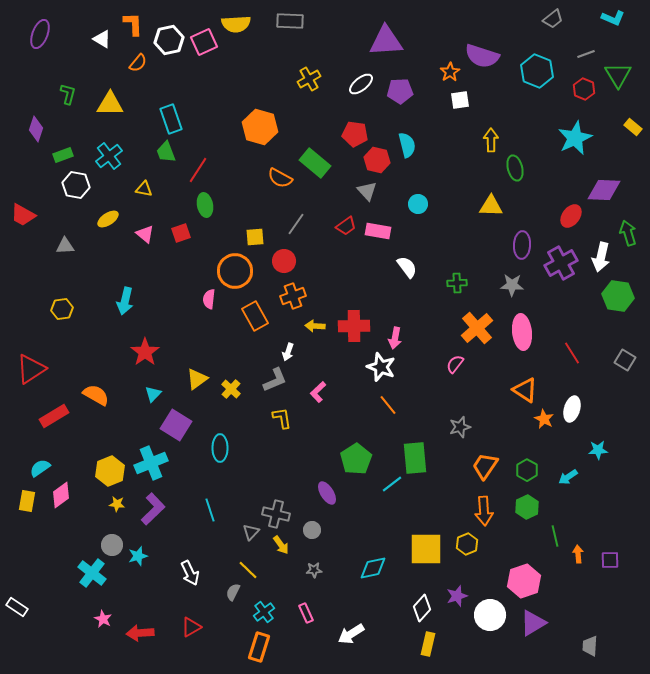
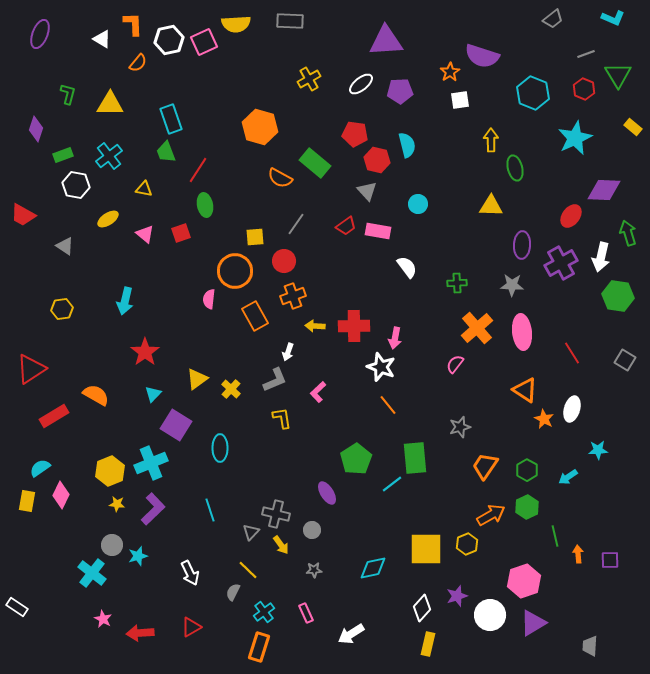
cyan hexagon at (537, 71): moved 4 px left, 22 px down
gray triangle at (65, 246): rotated 36 degrees clockwise
pink diamond at (61, 495): rotated 28 degrees counterclockwise
orange arrow at (484, 511): moved 7 px right, 4 px down; rotated 116 degrees counterclockwise
